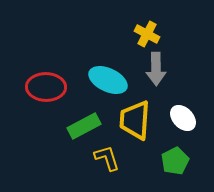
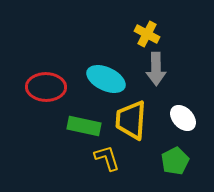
cyan ellipse: moved 2 px left, 1 px up
yellow trapezoid: moved 4 px left
green rectangle: rotated 40 degrees clockwise
